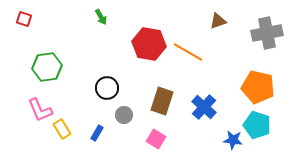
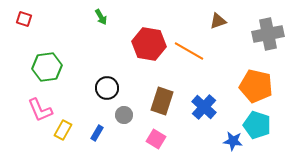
gray cross: moved 1 px right, 1 px down
orange line: moved 1 px right, 1 px up
orange pentagon: moved 2 px left, 1 px up
yellow rectangle: moved 1 px right, 1 px down; rotated 60 degrees clockwise
blue star: moved 1 px down
